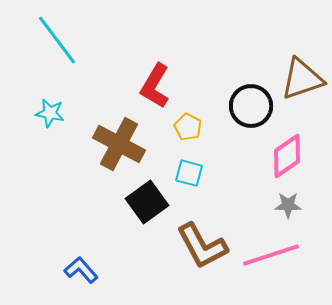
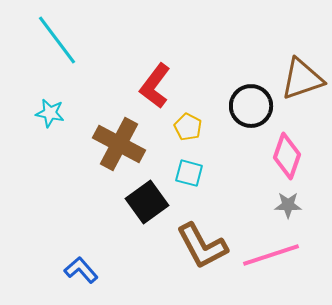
red L-shape: rotated 6 degrees clockwise
pink diamond: rotated 36 degrees counterclockwise
